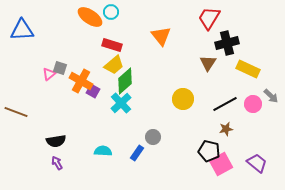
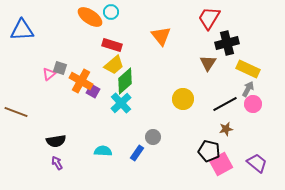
gray arrow: moved 23 px left, 7 px up; rotated 105 degrees counterclockwise
